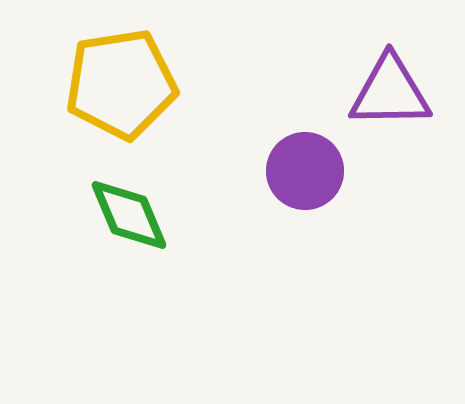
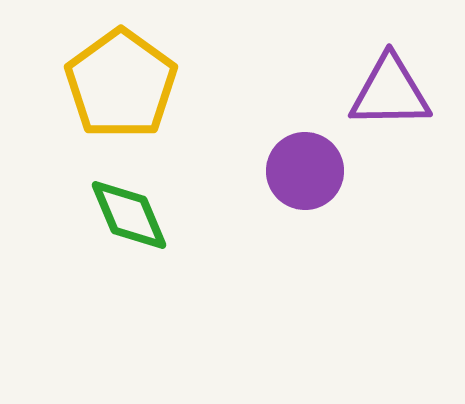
yellow pentagon: rotated 27 degrees counterclockwise
